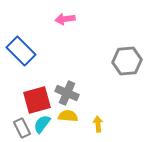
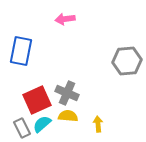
blue rectangle: rotated 56 degrees clockwise
red square: rotated 8 degrees counterclockwise
cyan semicircle: rotated 12 degrees clockwise
